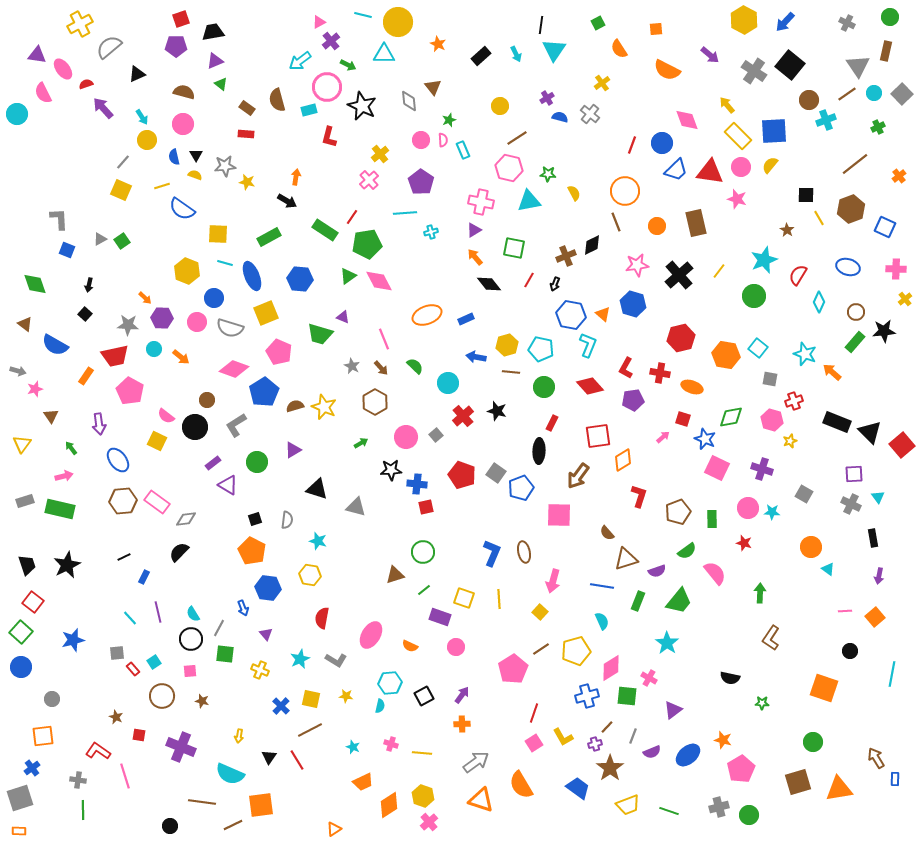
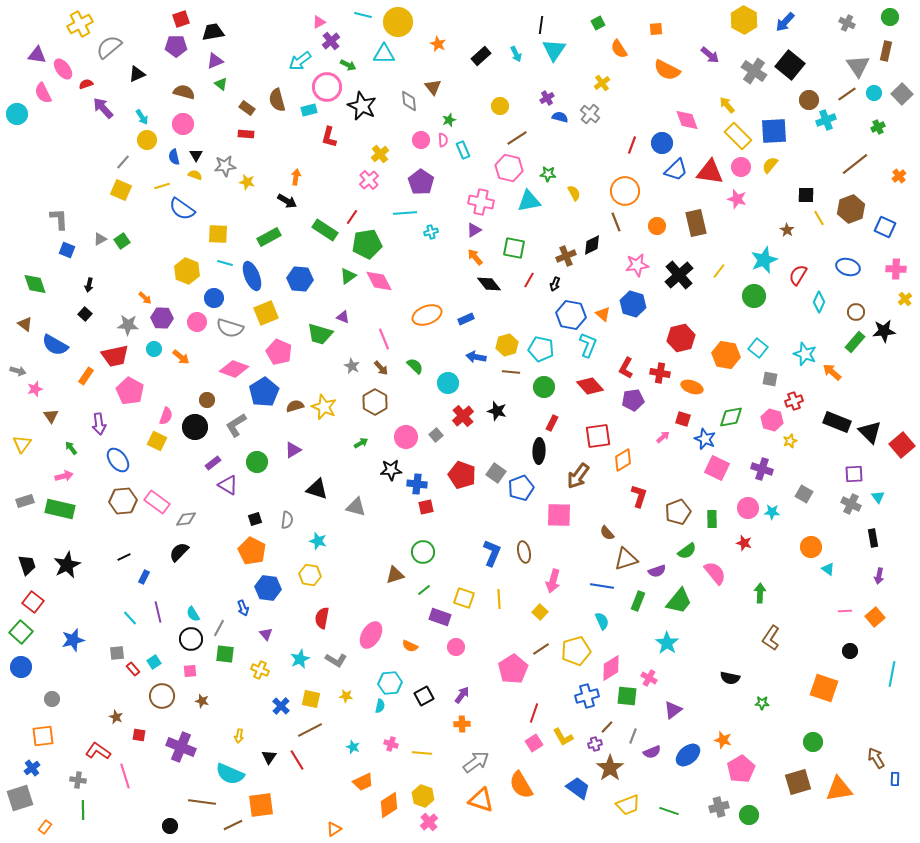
pink semicircle at (166, 416): rotated 108 degrees counterclockwise
orange rectangle at (19, 831): moved 26 px right, 4 px up; rotated 56 degrees counterclockwise
